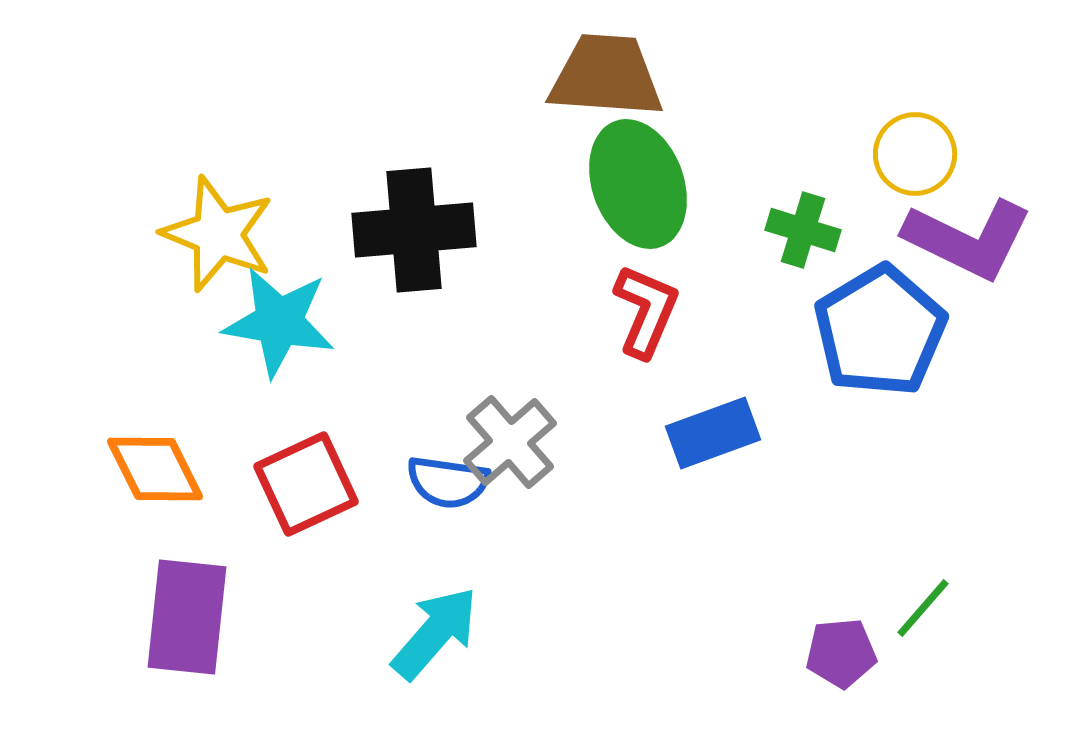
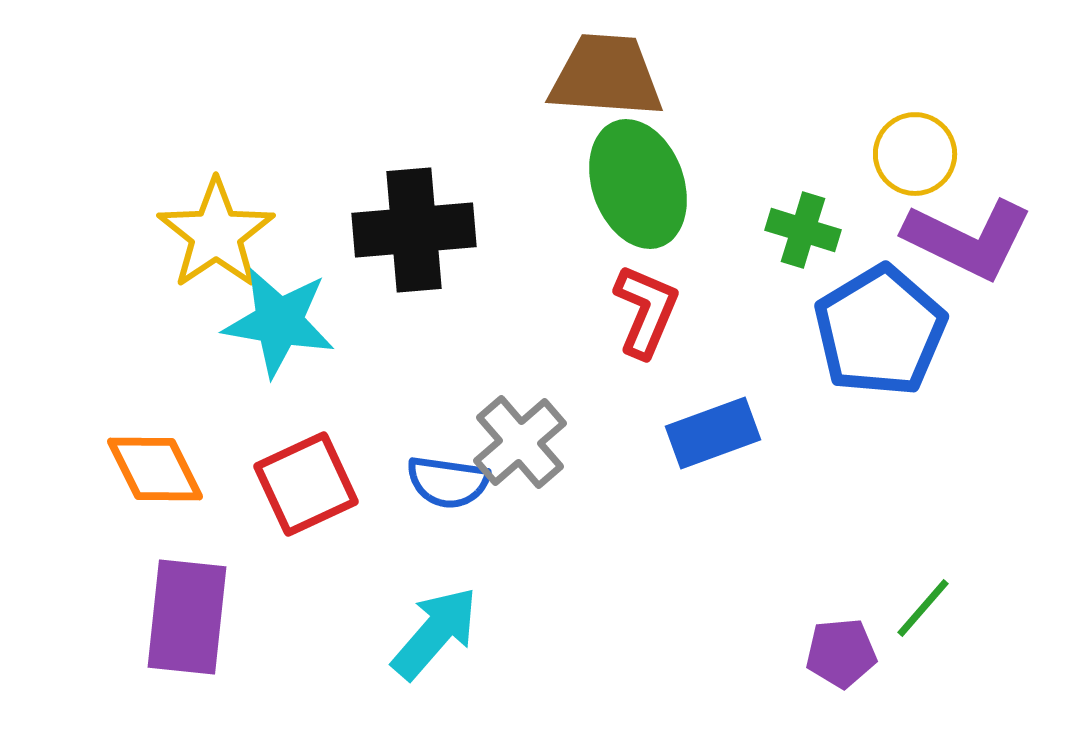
yellow star: moved 2 px left; rotated 16 degrees clockwise
gray cross: moved 10 px right
